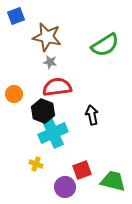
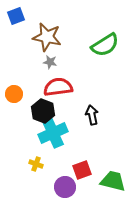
red semicircle: moved 1 px right
